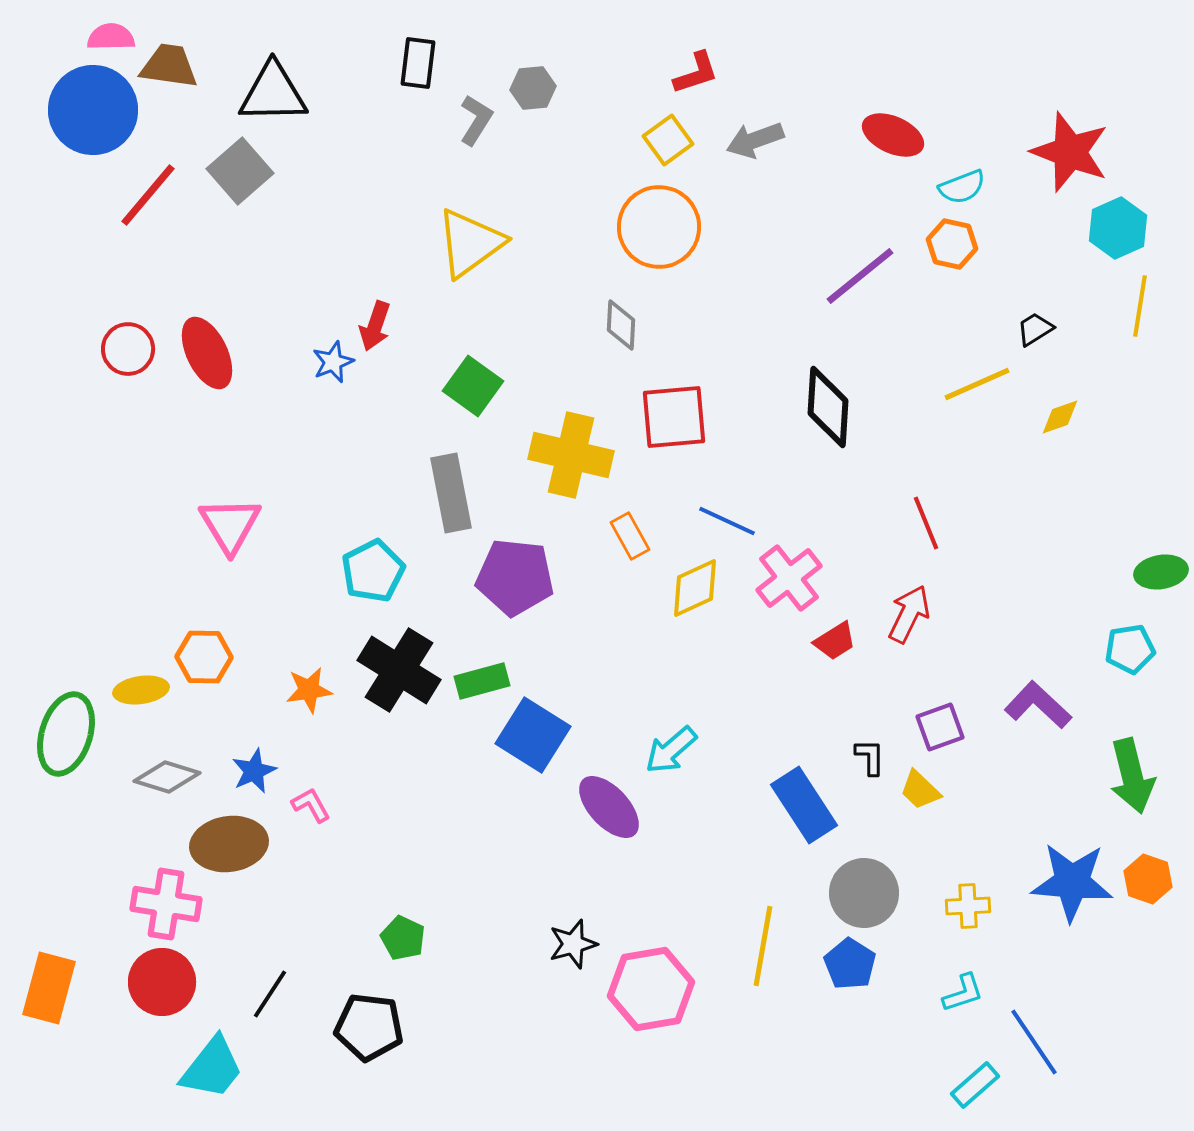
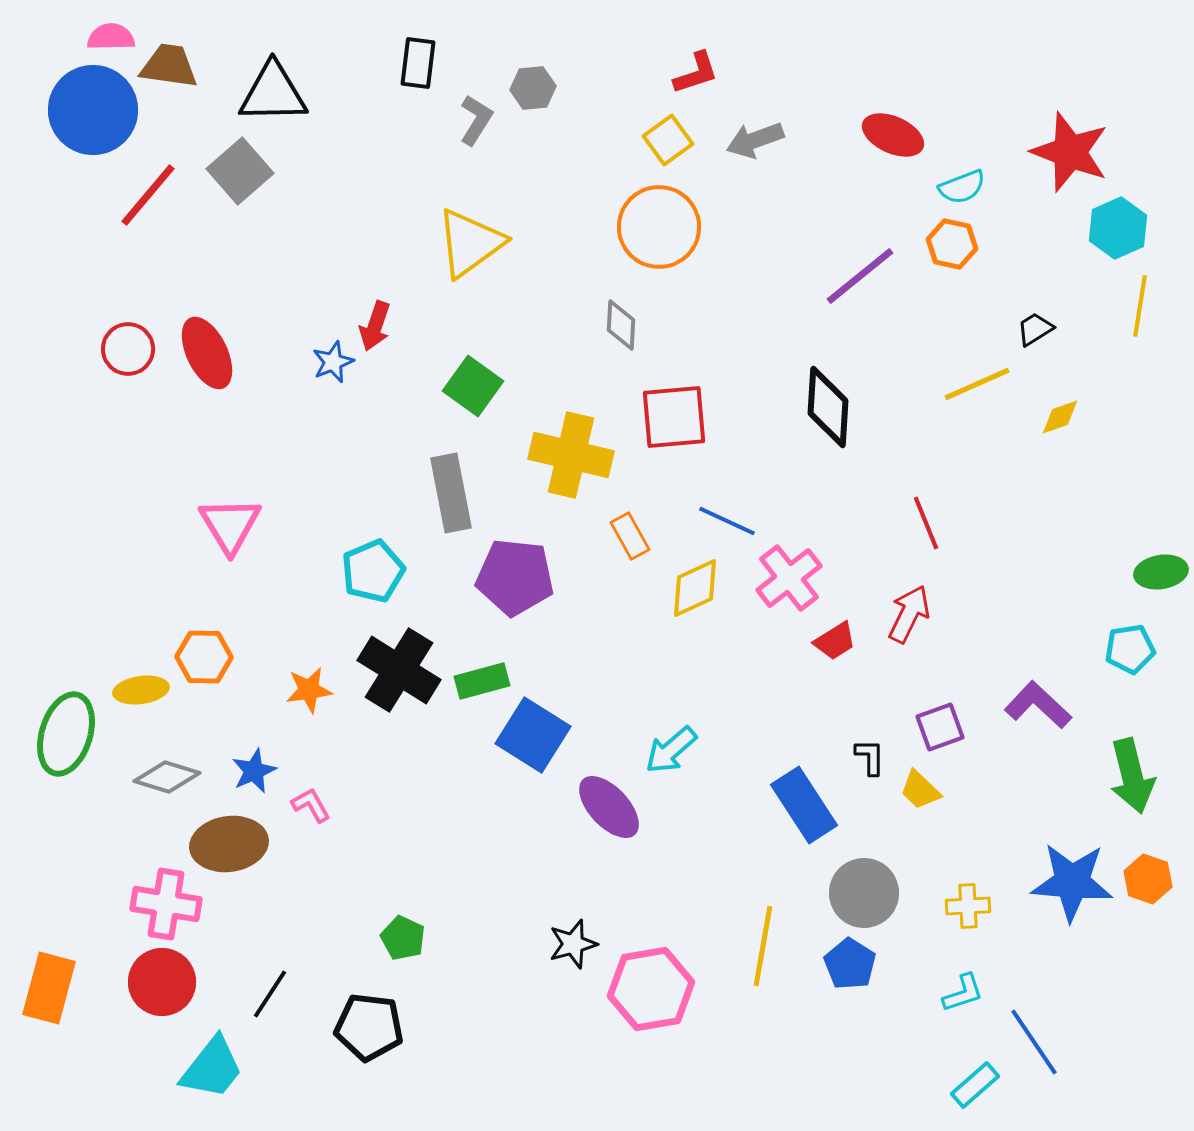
cyan pentagon at (373, 571): rotated 4 degrees clockwise
